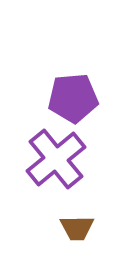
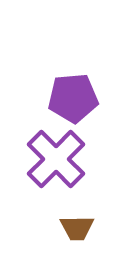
purple cross: rotated 6 degrees counterclockwise
